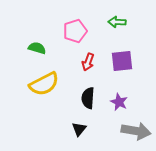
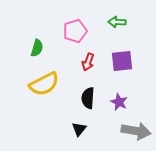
green semicircle: rotated 90 degrees clockwise
